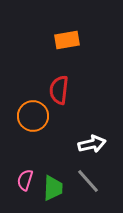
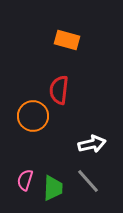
orange rectangle: rotated 25 degrees clockwise
